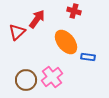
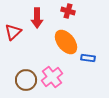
red cross: moved 6 px left
red arrow: moved 1 px up; rotated 144 degrees clockwise
red triangle: moved 4 px left
blue rectangle: moved 1 px down
